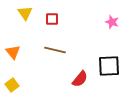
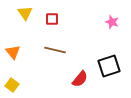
black square: rotated 15 degrees counterclockwise
yellow square: rotated 16 degrees counterclockwise
